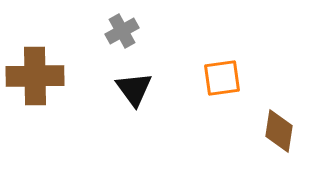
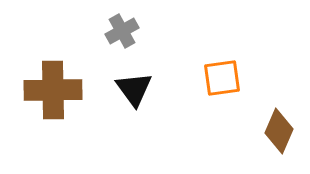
brown cross: moved 18 px right, 14 px down
brown diamond: rotated 15 degrees clockwise
